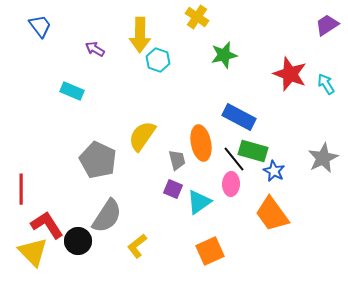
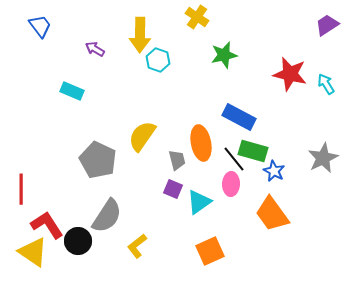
red star: rotated 8 degrees counterclockwise
yellow triangle: rotated 12 degrees counterclockwise
